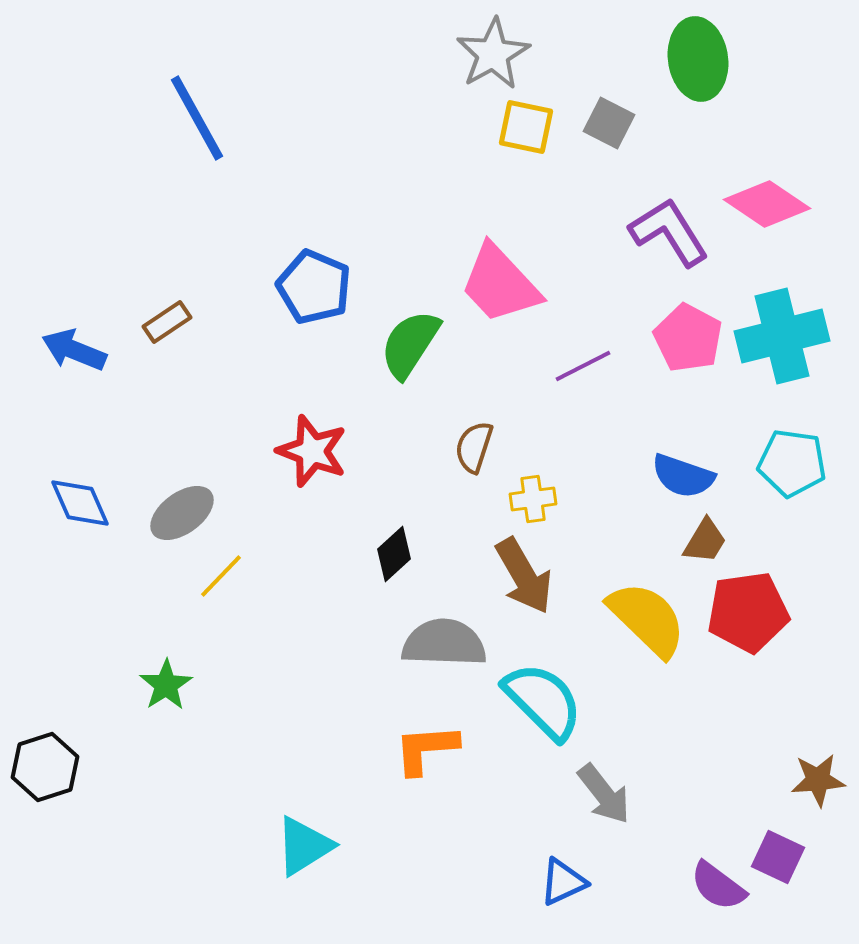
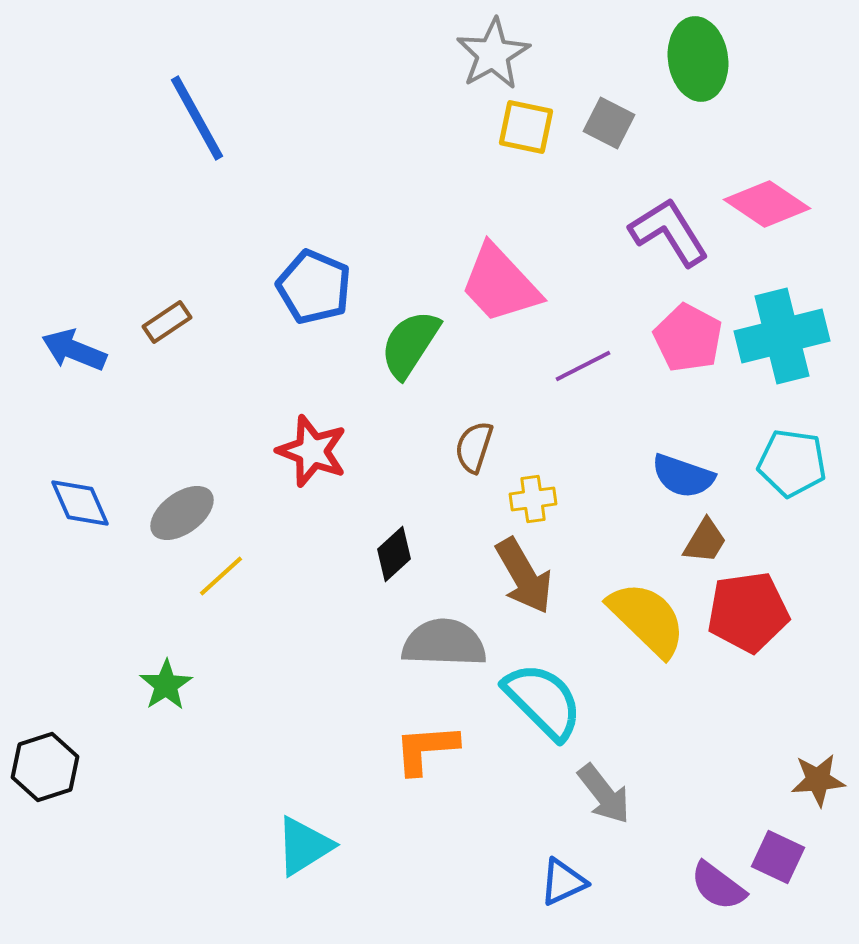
yellow line: rotated 4 degrees clockwise
